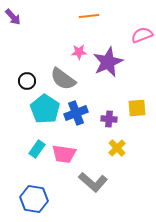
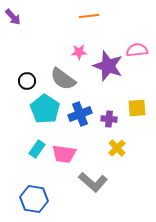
pink semicircle: moved 5 px left, 15 px down; rotated 15 degrees clockwise
purple star: moved 4 px down; rotated 28 degrees counterclockwise
blue cross: moved 4 px right, 1 px down
